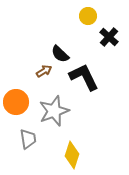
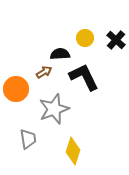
yellow circle: moved 3 px left, 22 px down
black cross: moved 7 px right, 3 px down
black semicircle: rotated 132 degrees clockwise
brown arrow: moved 1 px down
orange circle: moved 13 px up
gray star: moved 2 px up
yellow diamond: moved 1 px right, 4 px up
